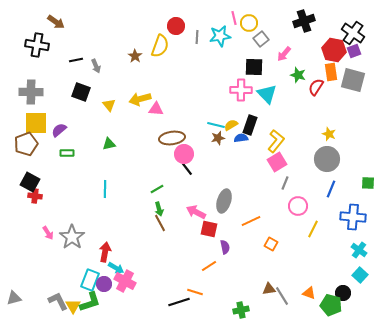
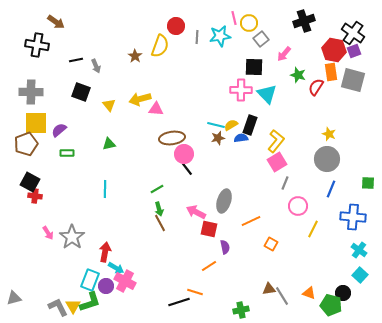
purple circle at (104, 284): moved 2 px right, 2 px down
gray L-shape at (58, 301): moved 6 px down
